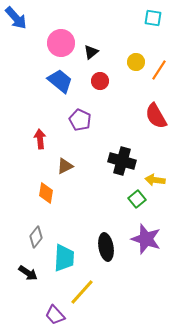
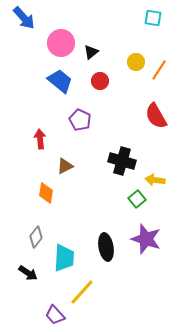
blue arrow: moved 8 px right
